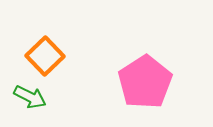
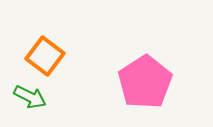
orange square: rotated 9 degrees counterclockwise
